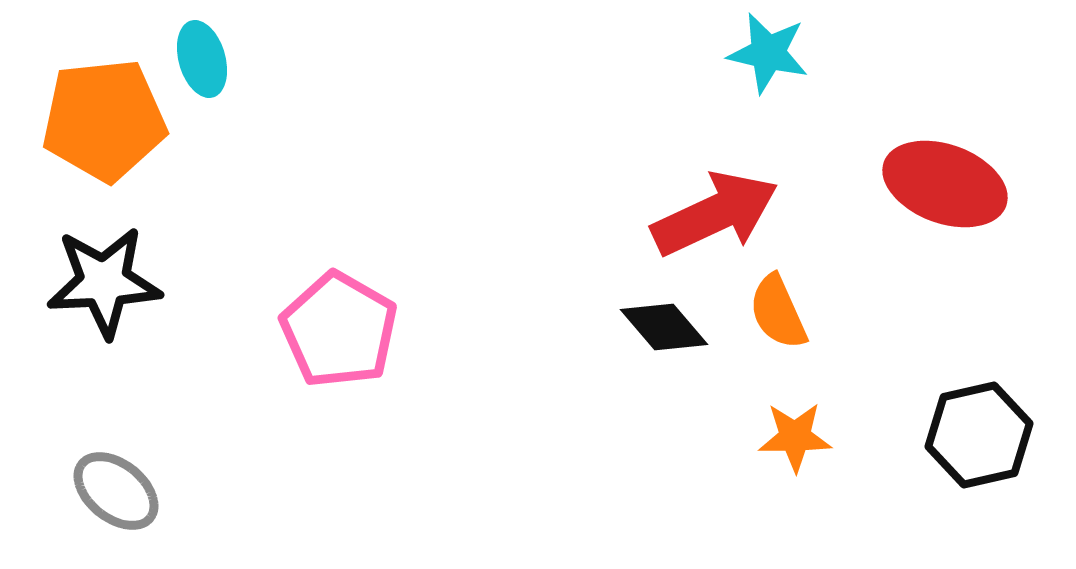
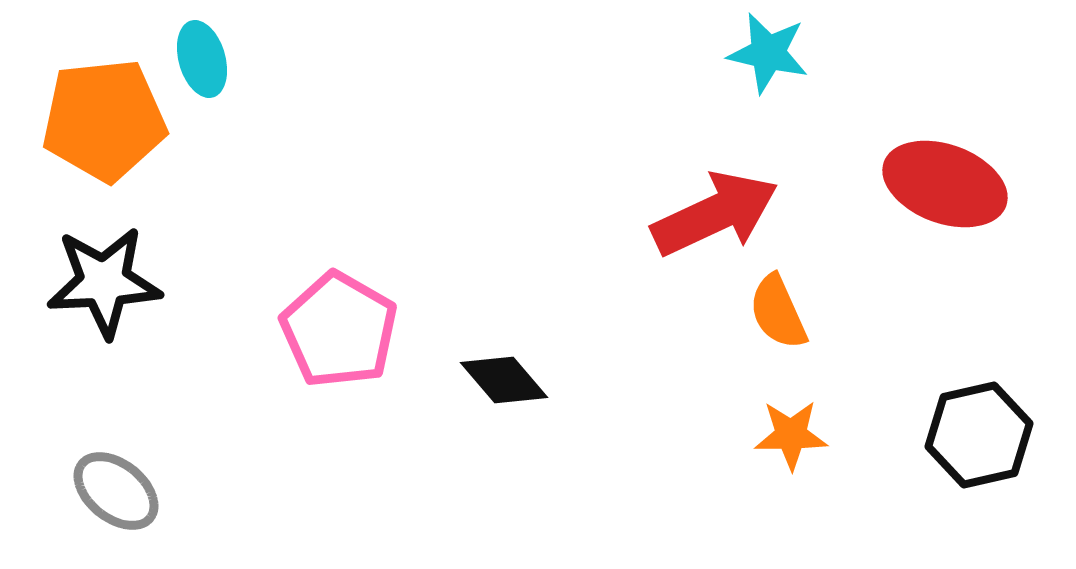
black diamond: moved 160 px left, 53 px down
orange star: moved 4 px left, 2 px up
